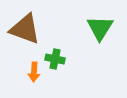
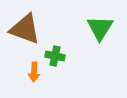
green cross: moved 3 px up
